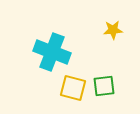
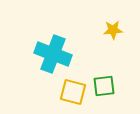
cyan cross: moved 1 px right, 2 px down
yellow square: moved 4 px down
